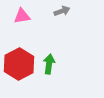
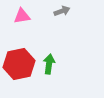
red hexagon: rotated 16 degrees clockwise
